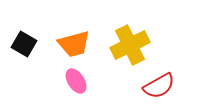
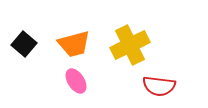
black square: rotated 10 degrees clockwise
red semicircle: rotated 36 degrees clockwise
